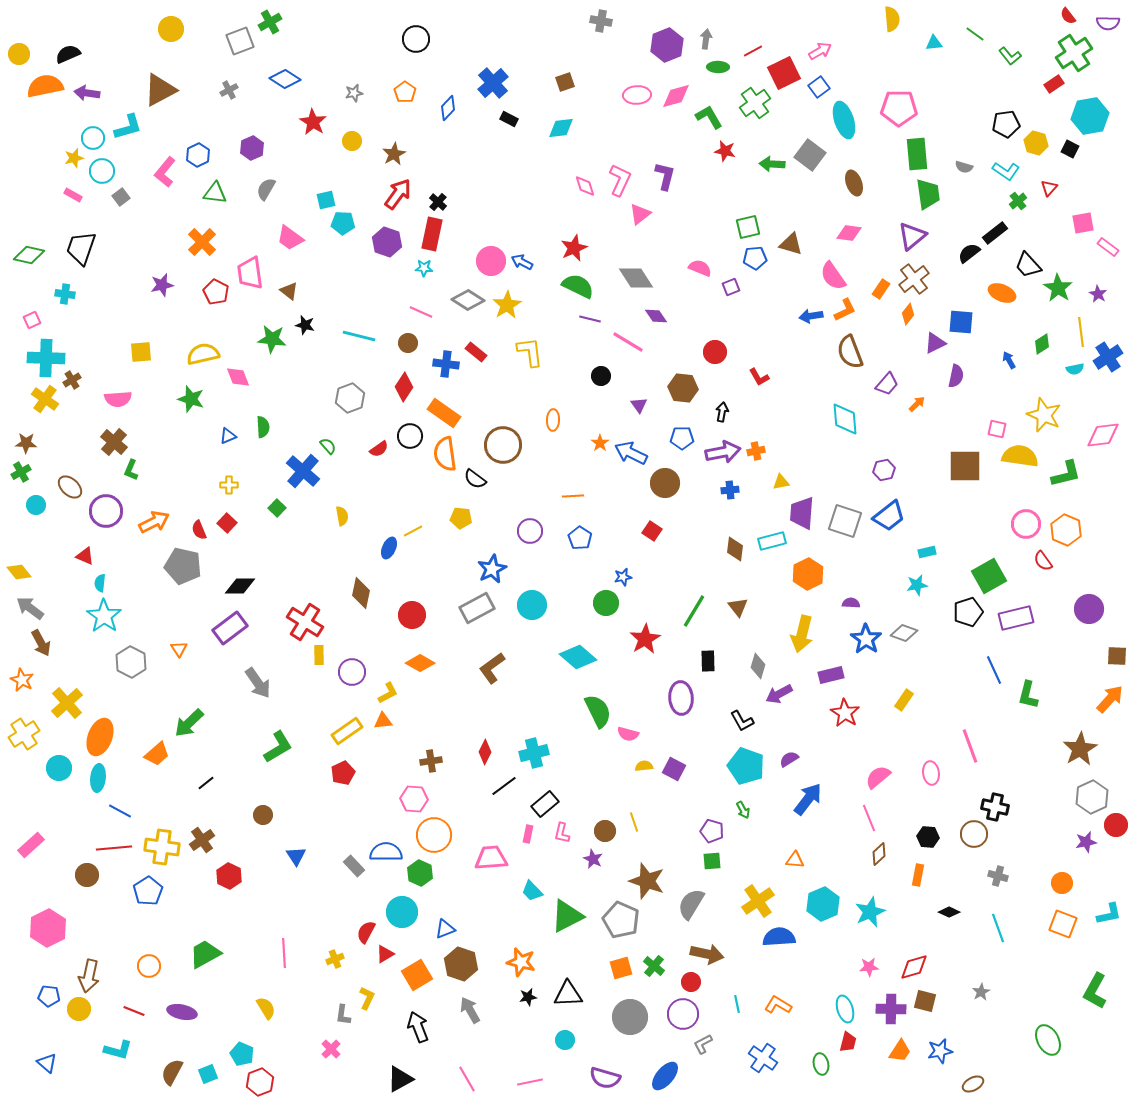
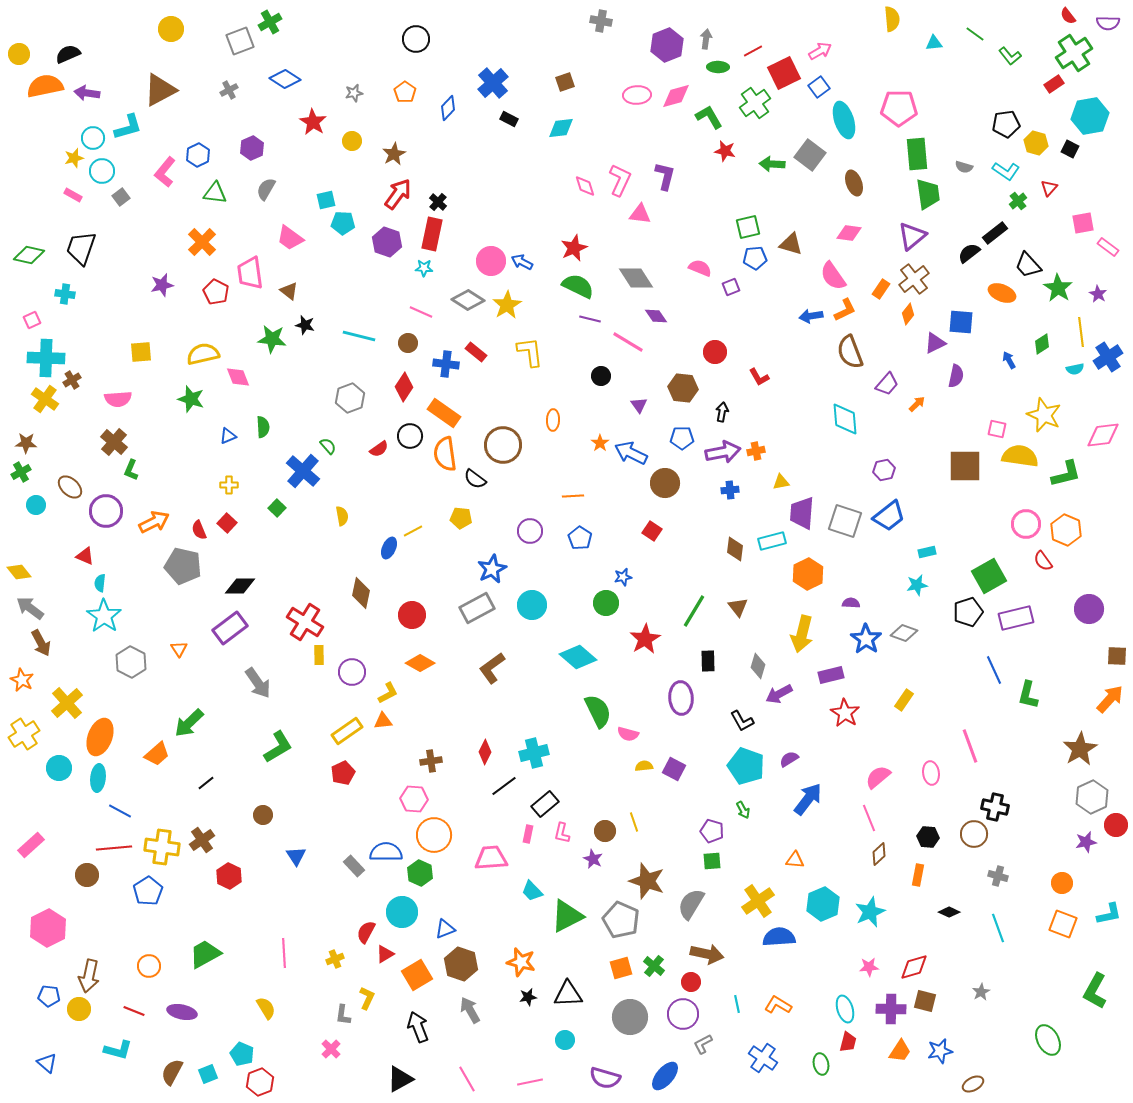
pink triangle at (640, 214): rotated 45 degrees clockwise
